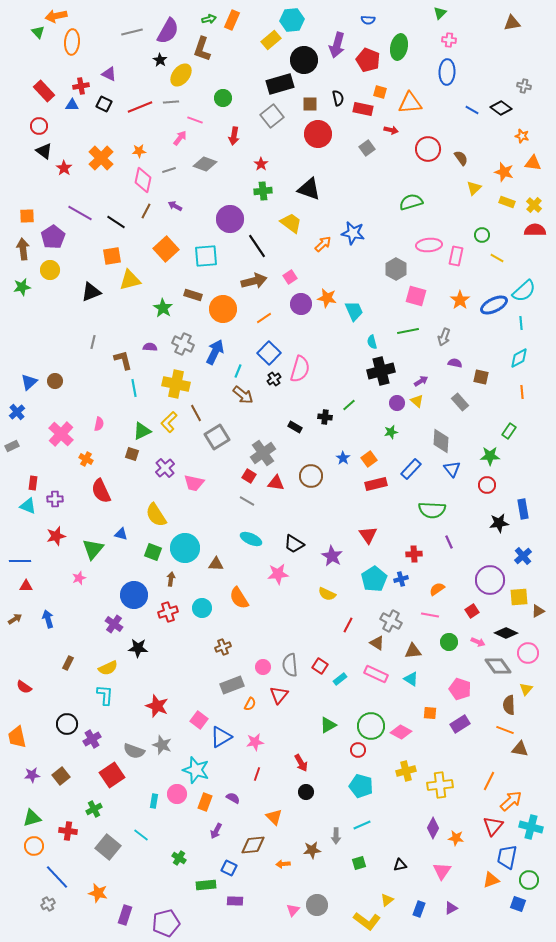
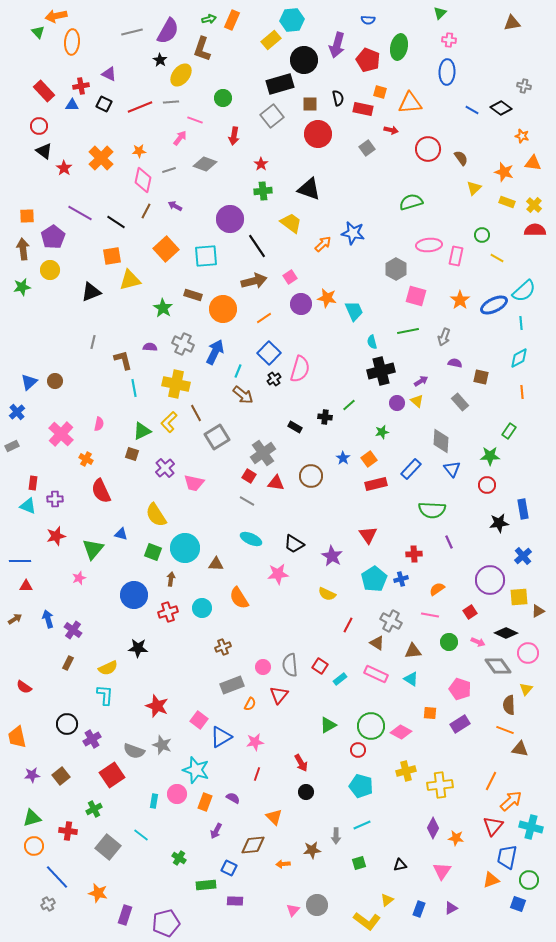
green star at (391, 432): moved 9 px left
red square at (472, 611): moved 2 px left, 1 px down
purple cross at (114, 624): moved 41 px left, 6 px down
orange line at (489, 781): moved 2 px right
